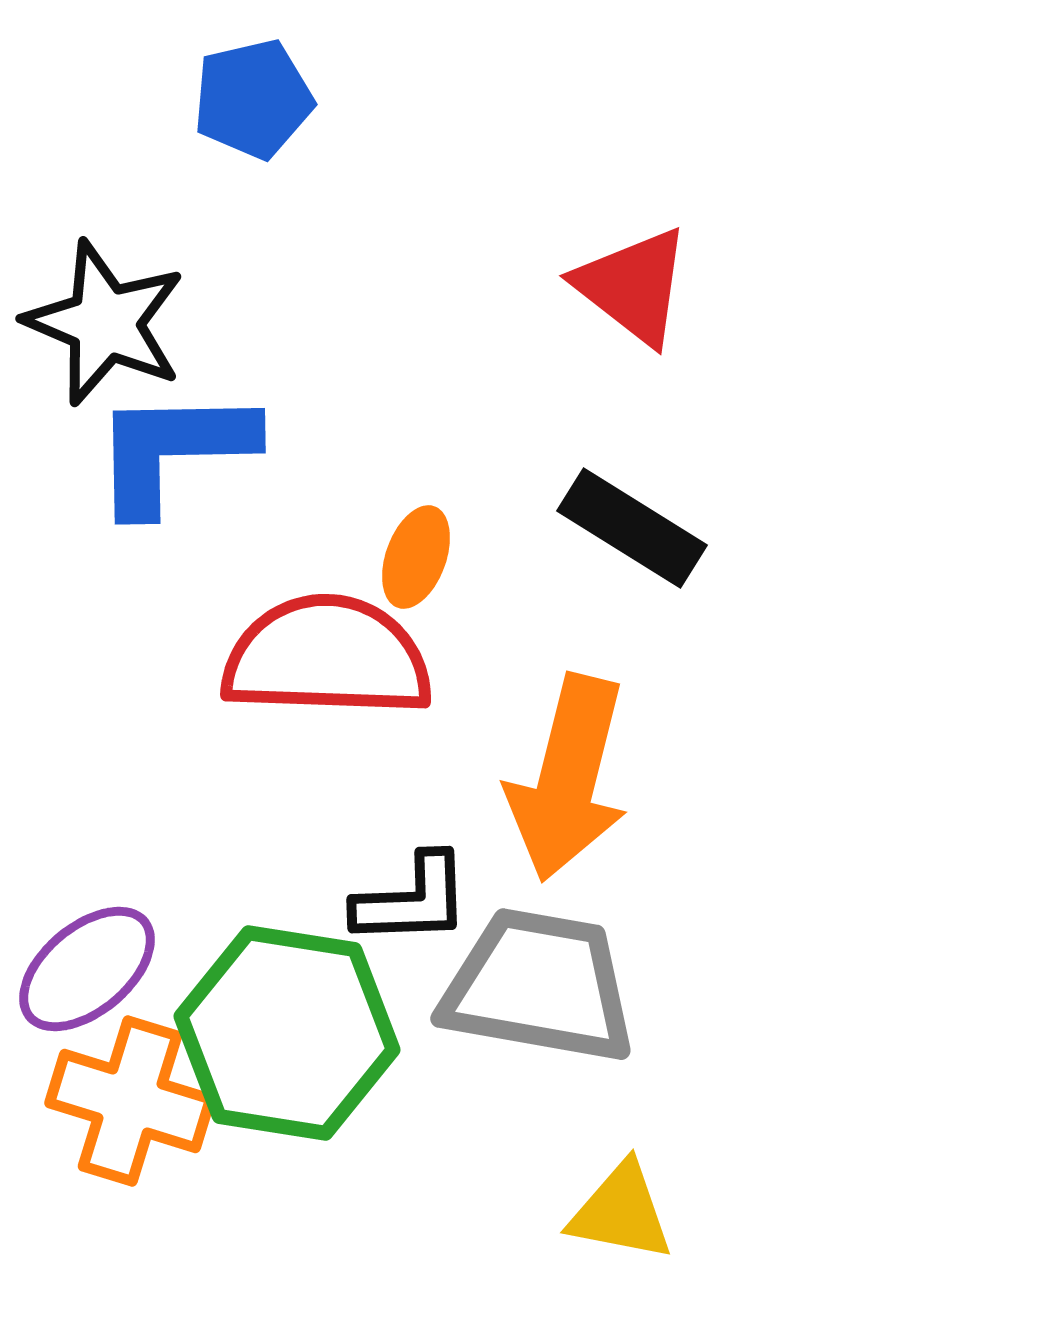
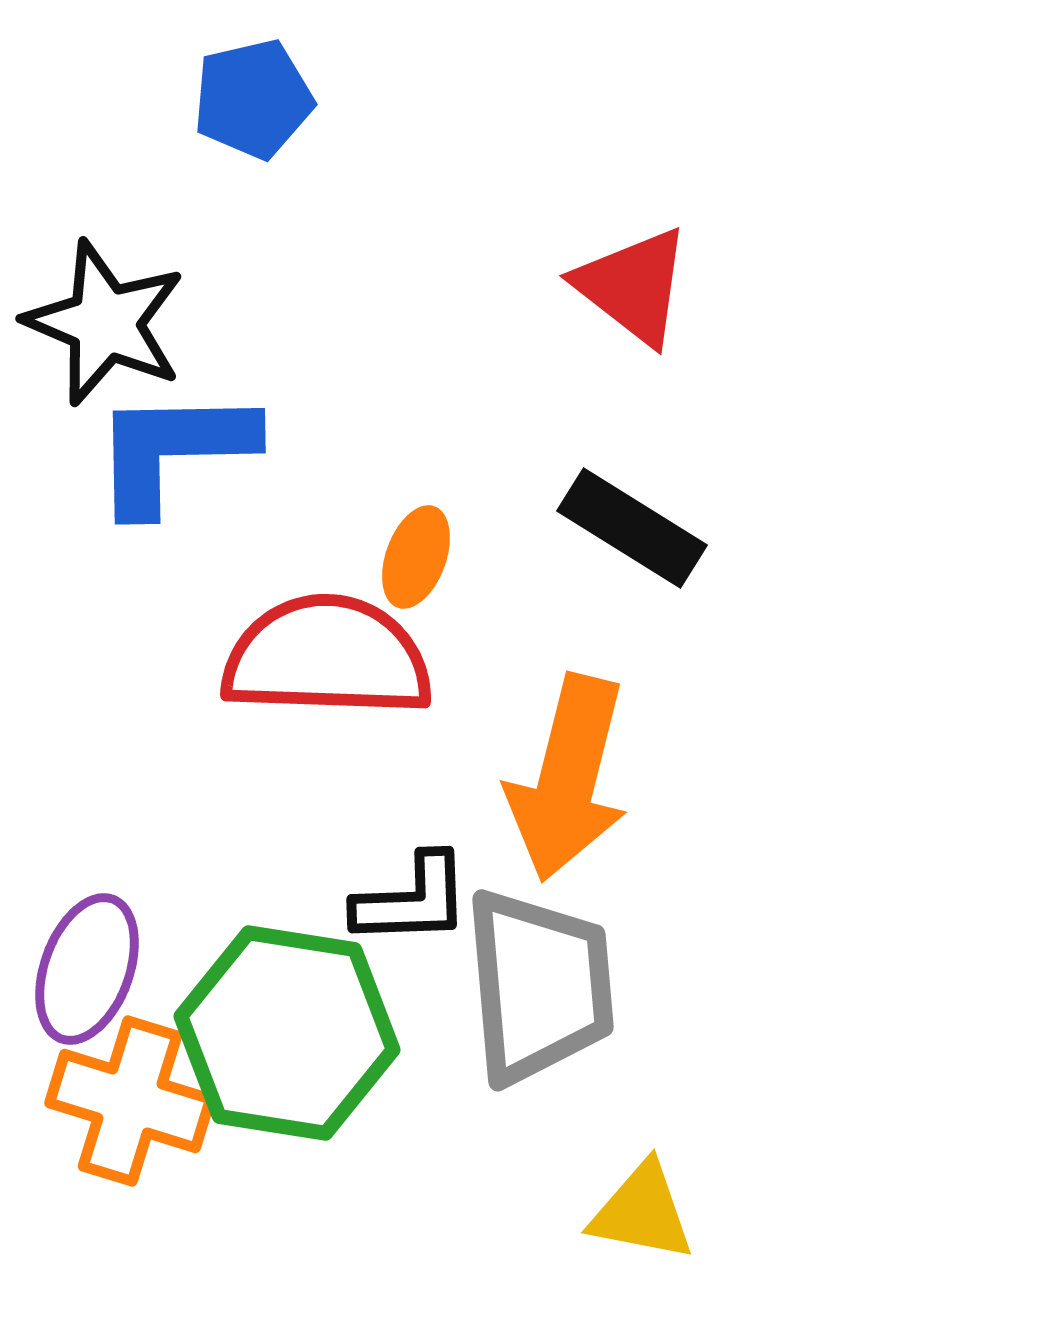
purple ellipse: rotated 30 degrees counterclockwise
gray trapezoid: rotated 75 degrees clockwise
yellow triangle: moved 21 px right
